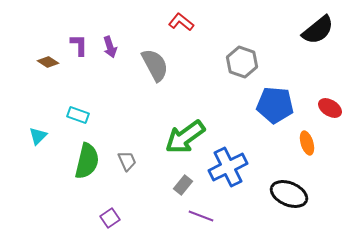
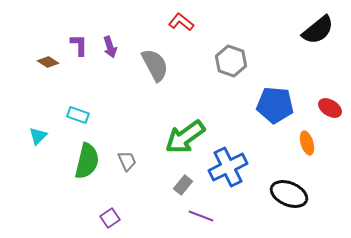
gray hexagon: moved 11 px left, 1 px up
